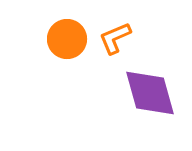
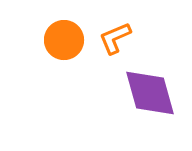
orange circle: moved 3 px left, 1 px down
